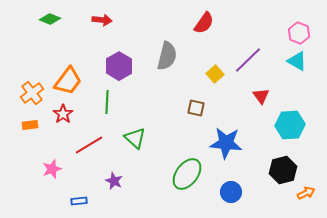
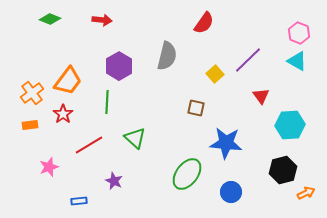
pink star: moved 3 px left, 2 px up
